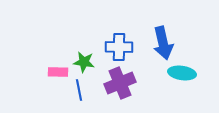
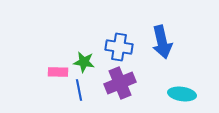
blue arrow: moved 1 px left, 1 px up
blue cross: rotated 8 degrees clockwise
cyan ellipse: moved 21 px down
